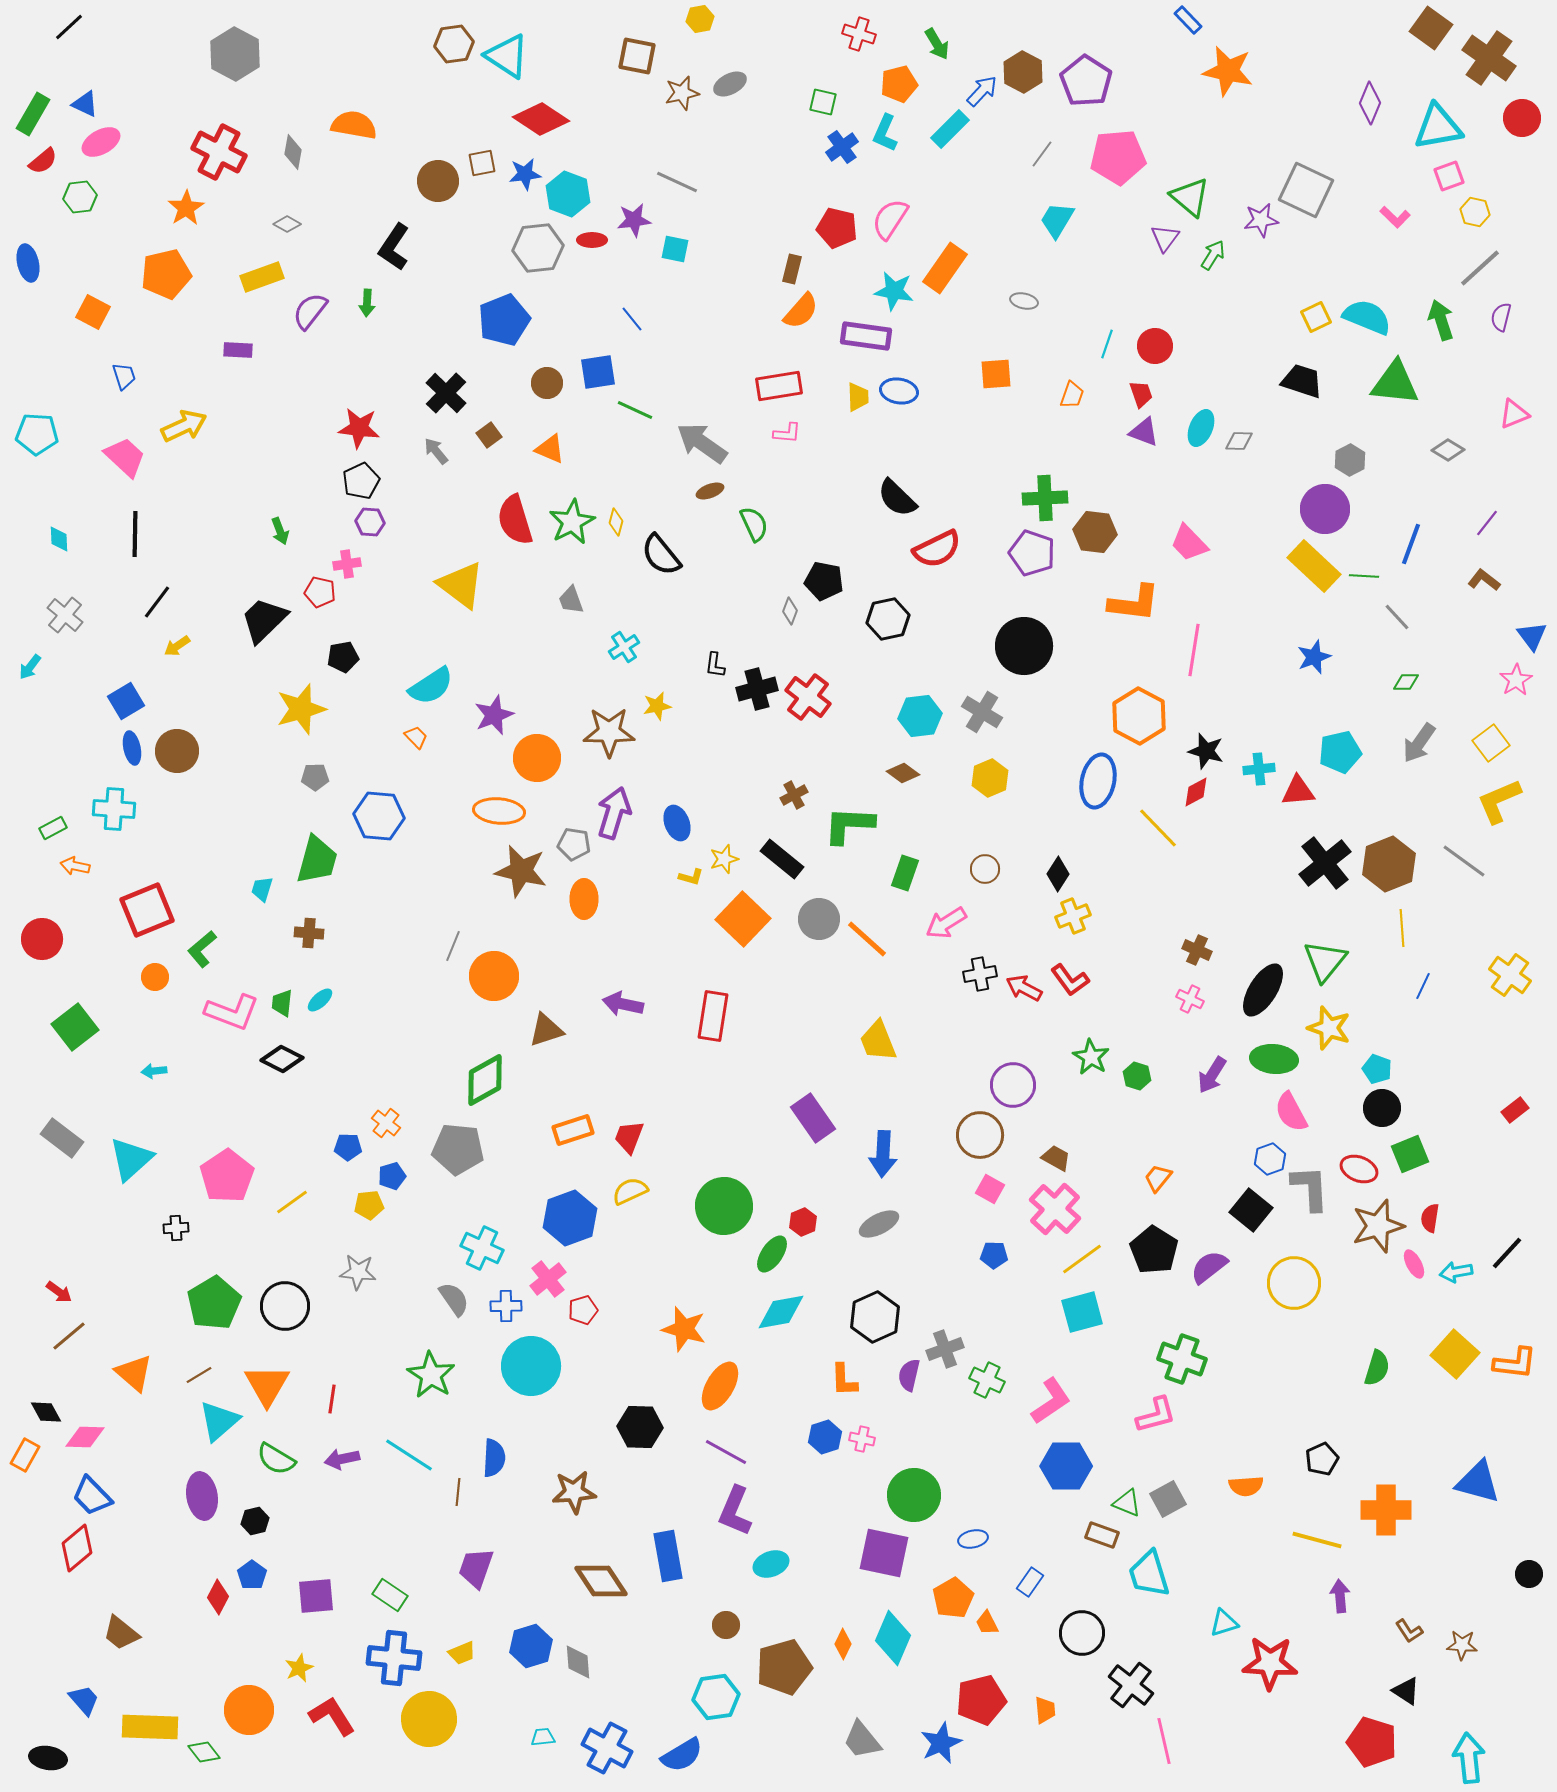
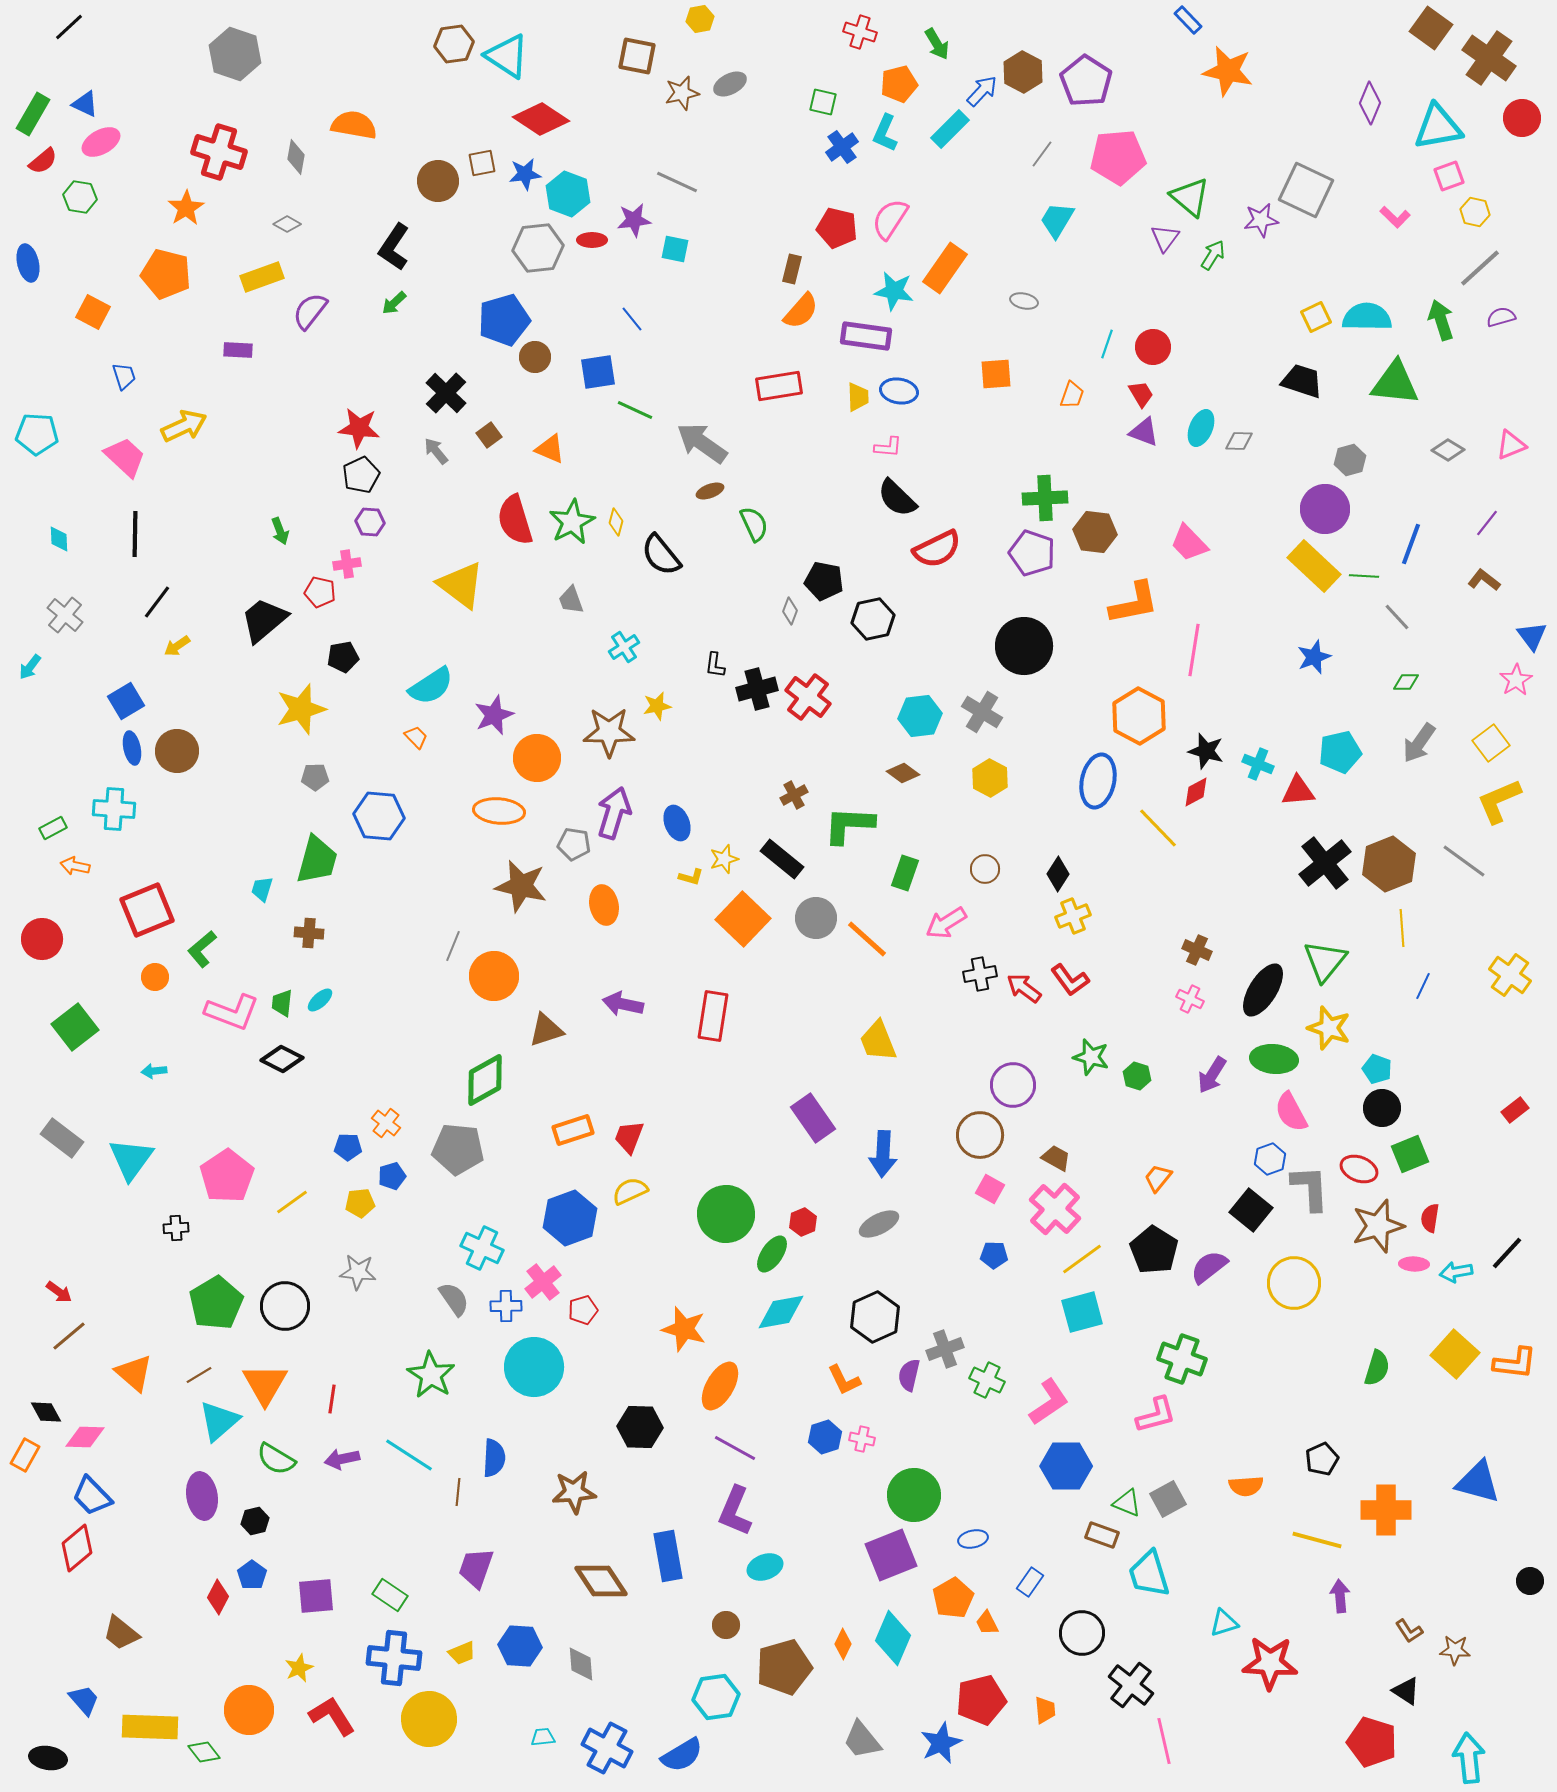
red cross at (859, 34): moved 1 px right, 2 px up
gray hexagon at (235, 54): rotated 9 degrees counterclockwise
red cross at (219, 152): rotated 10 degrees counterclockwise
gray diamond at (293, 152): moved 3 px right, 5 px down
green hexagon at (80, 197): rotated 16 degrees clockwise
orange pentagon at (166, 274): rotated 27 degrees clockwise
green arrow at (367, 303): moved 27 px right; rotated 44 degrees clockwise
cyan semicircle at (1367, 317): rotated 21 degrees counterclockwise
purple semicircle at (1501, 317): rotated 60 degrees clockwise
blue pentagon at (504, 320): rotated 6 degrees clockwise
red circle at (1155, 346): moved 2 px left, 1 px down
brown circle at (547, 383): moved 12 px left, 26 px up
red trapezoid at (1141, 394): rotated 12 degrees counterclockwise
pink triangle at (1514, 414): moved 3 px left, 31 px down
pink L-shape at (787, 433): moved 101 px right, 14 px down
gray hexagon at (1350, 460): rotated 12 degrees clockwise
black pentagon at (361, 481): moved 6 px up
orange L-shape at (1134, 603): rotated 18 degrees counterclockwise
black hexagon at (888, 619): moved 15 px left
black trapezoid at (264, 620): rotated 4 degrees clockwise
cyan cross at (1259, 769): moved 1 px left, 5 px up; rotated 28 degrees clockwise
yellow hexagon at (990, 778): rotated 9 degrees counterclockwise
brown star at (521, 871): moved 15 px down
orange ellipse at (584, 899): moved 20 px right, 6 px down; rotated 12 degrees counterclockwise
gray circle at (819, 919): moved 3 px left, 1 px up
red arrow at (1024, 988): rotated 9 degrees clockwise
green star at (1091, 1057): rotated 15 degrees counterclockwise
cyan triangle at (131, 1159): rotated 12 degrees counterclockwise
yellow pentagon at (369, 1205): moved 9 px left, 2 px up
green circle at (724, 1206): moved 2 px right, 8 px down
pink ellipse at (1414, 1264): rotated 60 degrees counterclockwise
pink cross at (548, 1279): moved 5 px left, 3 px down
green pentagon at (214, 1303): moved 2 px right
cyan circle at (531, 1366): moved 3 px right, 1 px down
orange L-shape at (844, 1380): rotated 24 degrees counterclockwise
orange triangle at (267, 1385): moved 2 px left, 1 px up
pink L-shape at (1051, 1401): moved 2 px left, 1 px down
purple line at (726, 1452): moved 9 px right, 4 px up
purple square at (884, 1553): moved 7 px right, 2 px down; rotated 34 degrees counterclockwise
cyan ellipse at (771, 1564): moved 6 px left, 3 px down
black circle at (1529, 1574): moved 1 px right, 7 px down
brown star at (1462, 1645): moved 7 px left, 5 px down
blue hexagon at (531, 1646): moved 11 px left; rotated 21 degrees clockwise
gray diamond at (578, 1662): moved 3 px right, 2 px down
